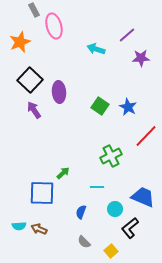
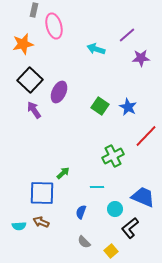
gray rectangle: rotated 40 degrees clockwise
orange star: moved 3 px right, 2 px down; rotated 10 degrees clockwise
purple ellipse: rotated 30 degrees clockwise
green cross: moved 2 px right
brown arrow: moved 2 px right, 7 px up
